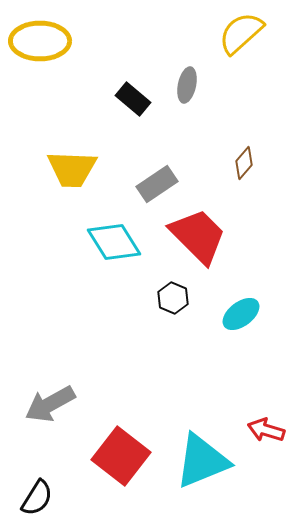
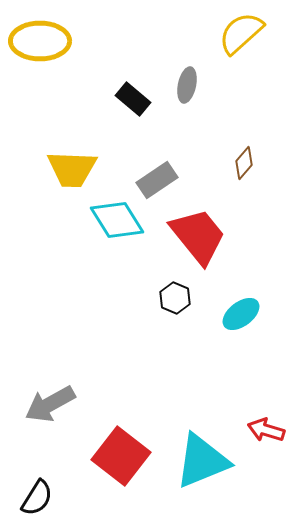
gray rectangle: moved 4 px up
red trapezoid: rotated 6 degrees clockwise
cyan diamond: moved 3 px right, 22 px up
black hexagon: moved 2 px right
